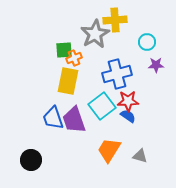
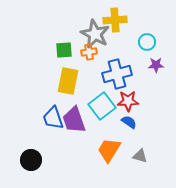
gray star: rotated 16 degrees counterclockwise
orange cross: moved 15 px right, 6 px up; rotated 14 degrees clockwise
blue semicircle: moved 1 px right, 6 px down
